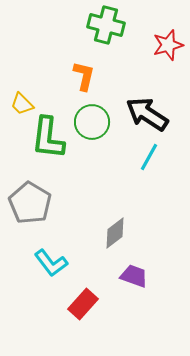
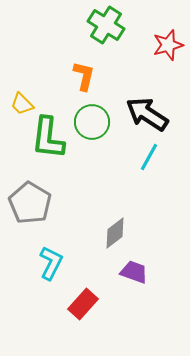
green cross: rotated 18 degrees clockwise
cyan L-shape: rotated 116 degrees counterclockwise
purple trapezoid: moved 4 px up
